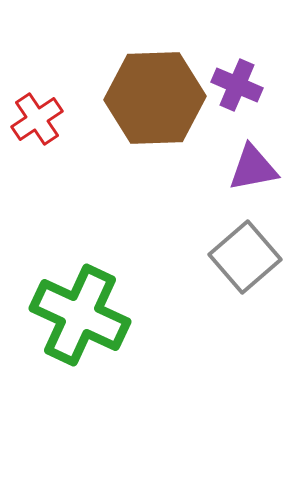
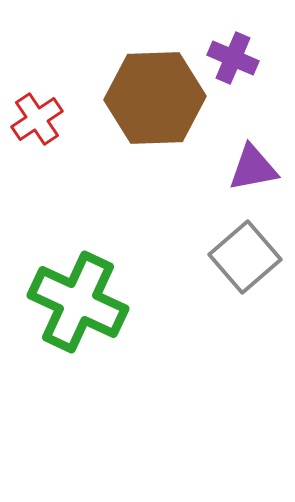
purple cross: moved 4 px left, 27 px up
green cross: moved 2 px left, 13 px up
